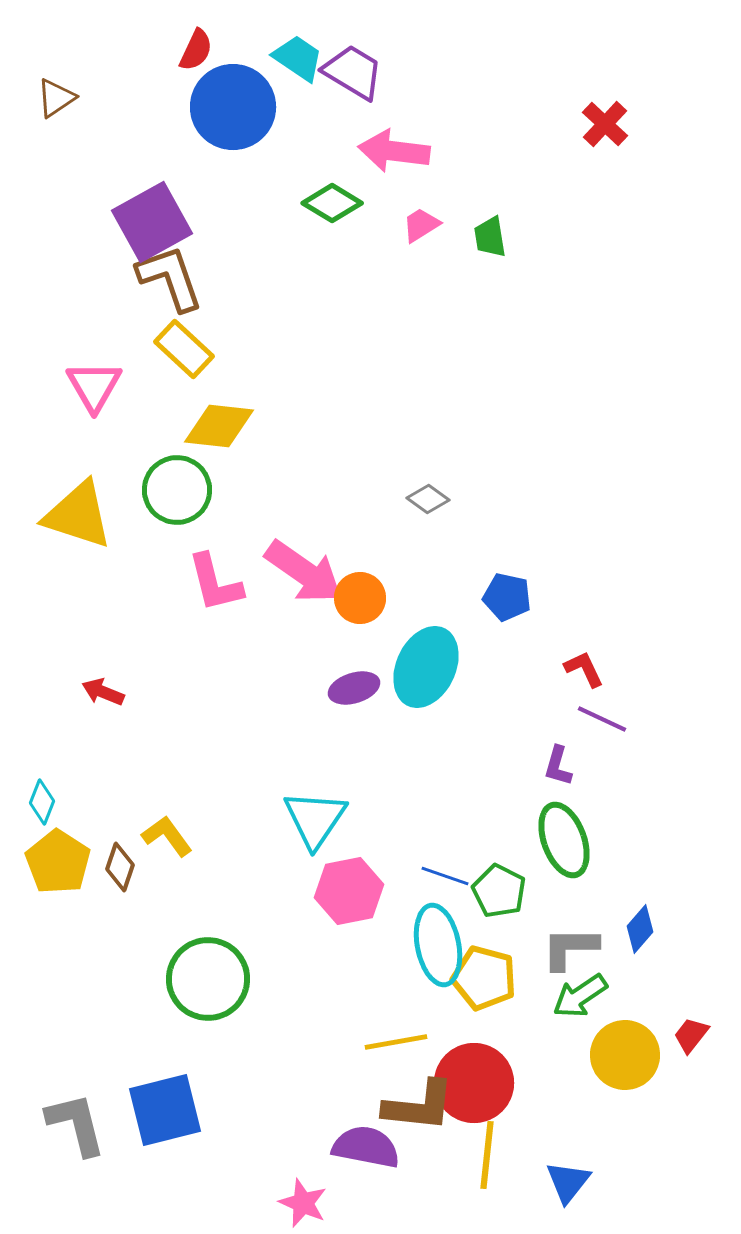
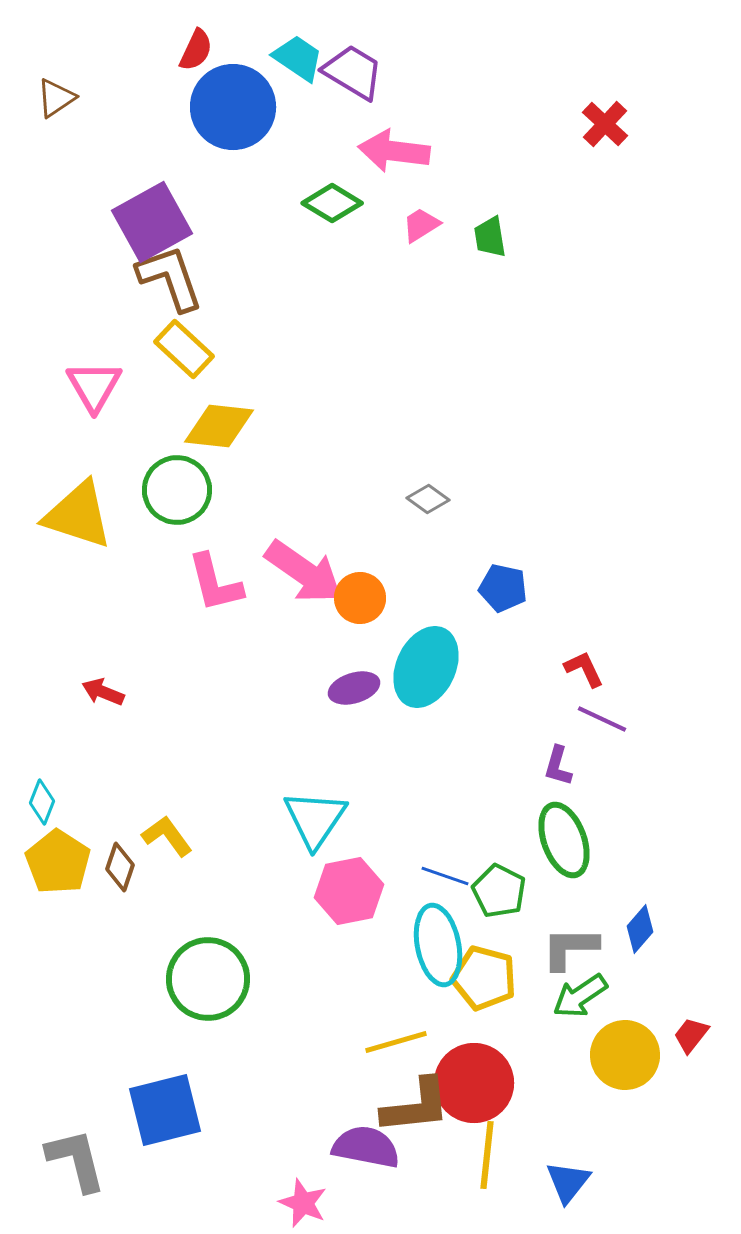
blue pentagon at (507, 597): moved 4 px left, 9 px up
yellow line at (396, 1042): rotated 6 degrees counterclockwise
brown L-shape at (419, 1106): moved 3 px left; rotated 12 degrees counterclockwise
gray L-shape at (76, 1124): moved 36 px down
